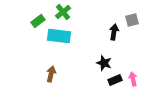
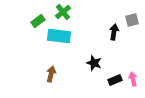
black star: moved 10 px left
